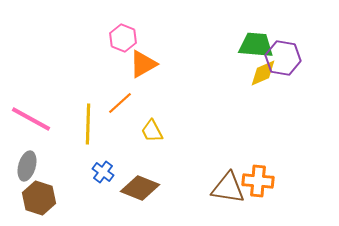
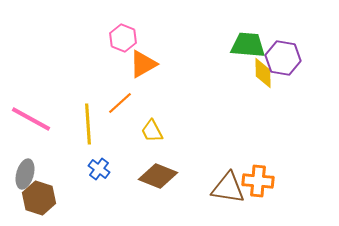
green trapezoid: moved 8 px left
yellow diamond: rotated 68 degrees counterclockwise
yellow line: rotated 6 degrees counterclockwise
gray ellipse: moved 2 px left, 8 px down
blue cross: moved 4 px left, 3 px up
brown diamond: moved 18 px right, 12 px up
